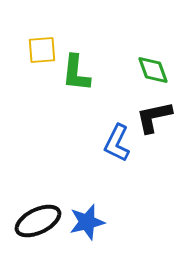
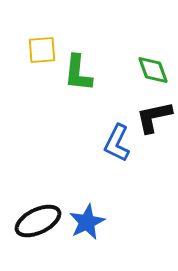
green L-shape: moved 2 px right
blue star: rotated 12 degrees counterclockwise
